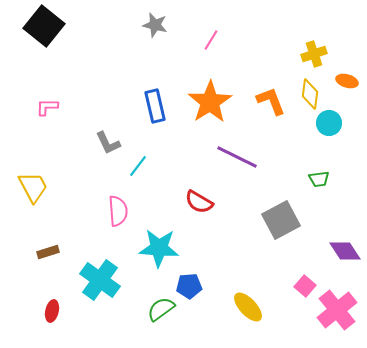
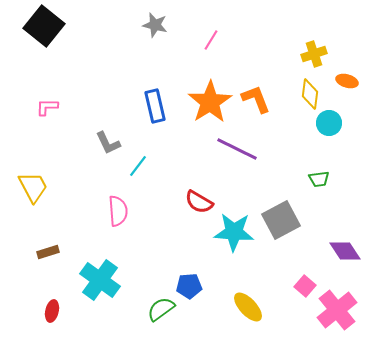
orange L-shape: moved 15 px left, 2 px up
purple line: moved 8 px up
cyan star: moved 75 px right, 16 px up
